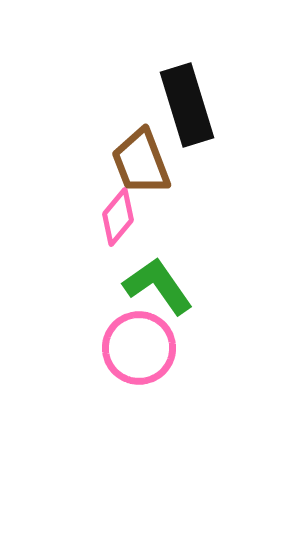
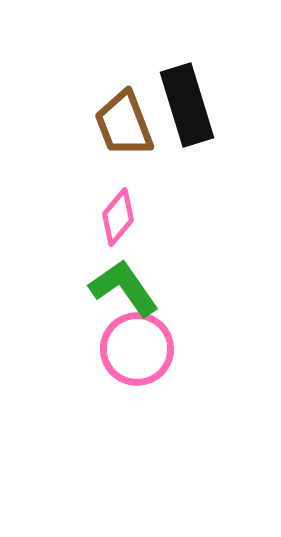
brown trapezoid: moved 17 px left, 38 px up
green L-shape: moved 34 px left, 2 px down
pink circle: moved 2 px left, 1 px down
